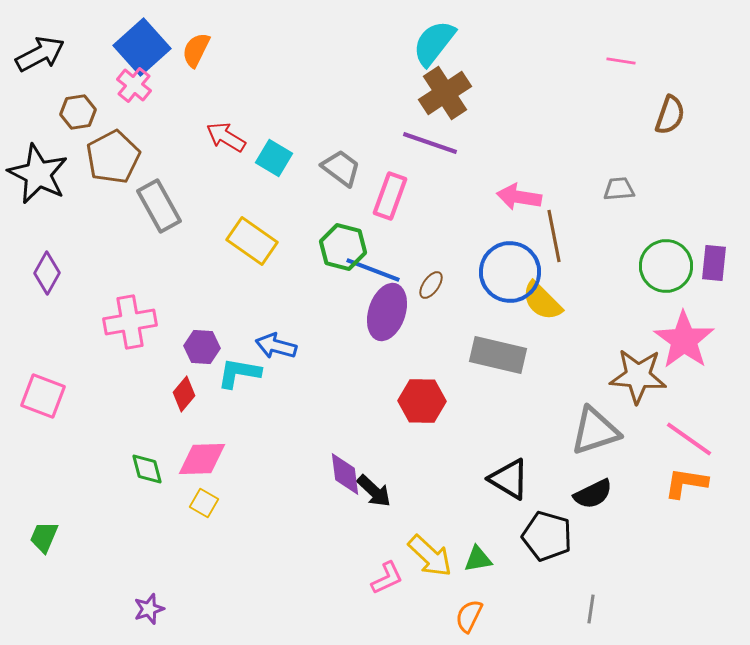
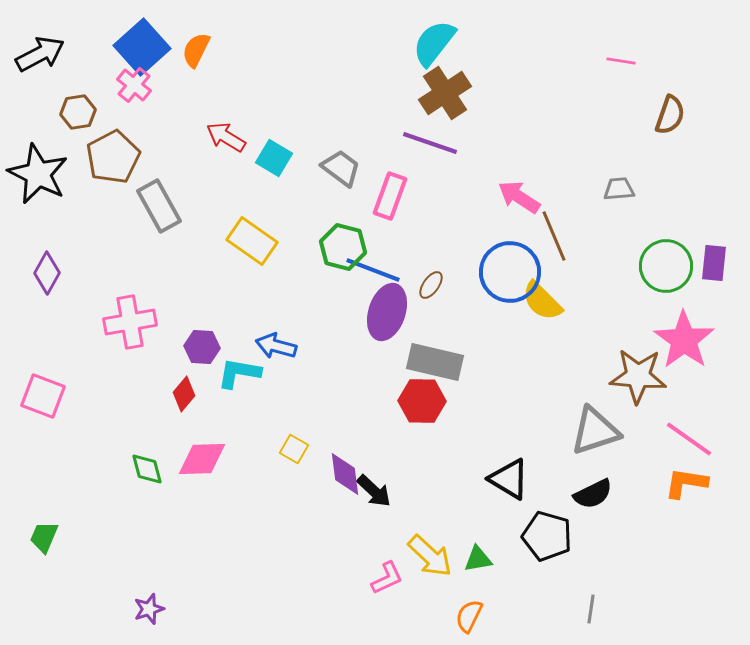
pink arrow at (519, 197): rotated 24 degrees clockwise
brown line at (554, 236): rotated 12 degrees counterclockwise
gray rectangle at (498, 355): moved 63 px left, 7 px down
yellow square at (204, 503): moved 90 px right, 54 px up
